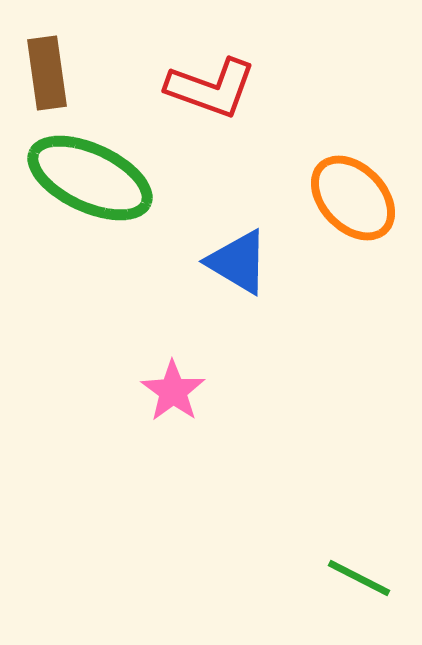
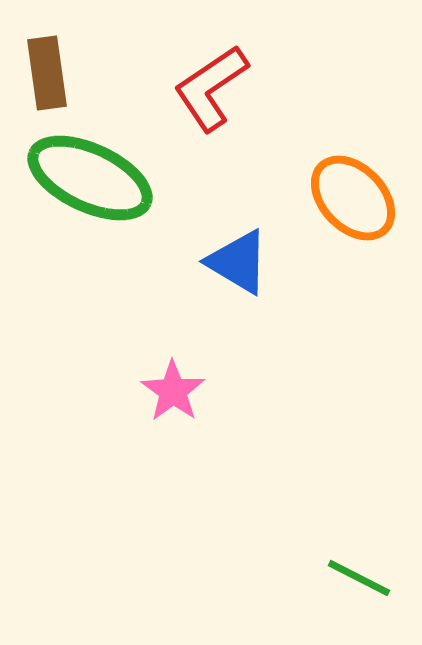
red L-shape: rotated 126 degrees clockwise
